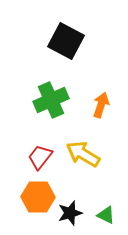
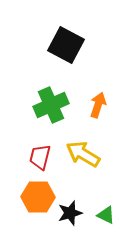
black square: moved 4 px down
green cross: moved 5 px down
orange arrow: moved 3 px left
red trapezoid: rotated 24 degrees counterclockwise
